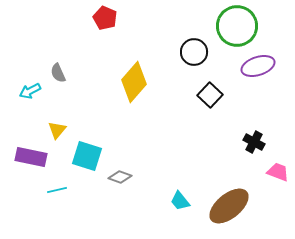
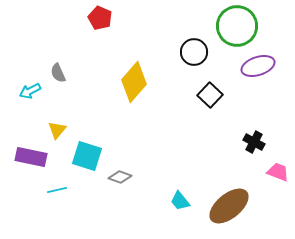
red pentagon: moved 5 px left
